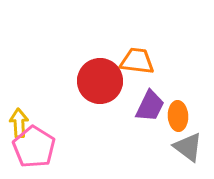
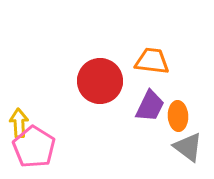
orange trapezoid: moved 15 px right
